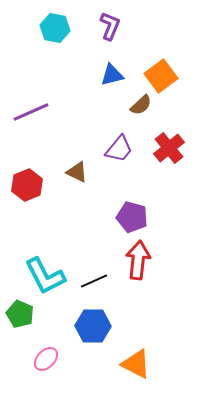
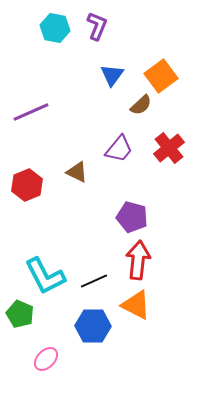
purple L-shape: moved 13 px left
blue triangle: rotated 40 degrees counterclockwise
orange triangle: moved 59 px up
